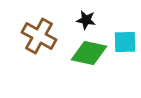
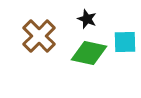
black star: moved 1 px right, 1 px up; rotated 12 degrees clockwise
brown cross: rotated 16 degrees clockwise
